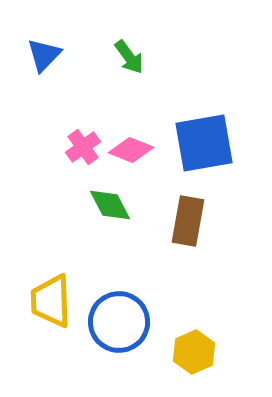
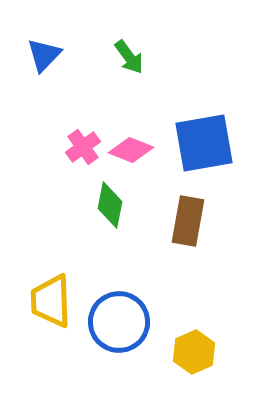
green diamond: rotated 39 degrees clockwise
